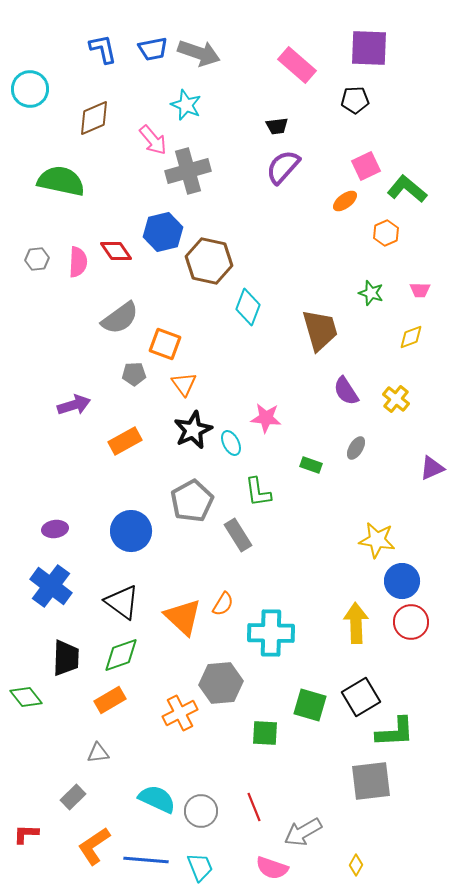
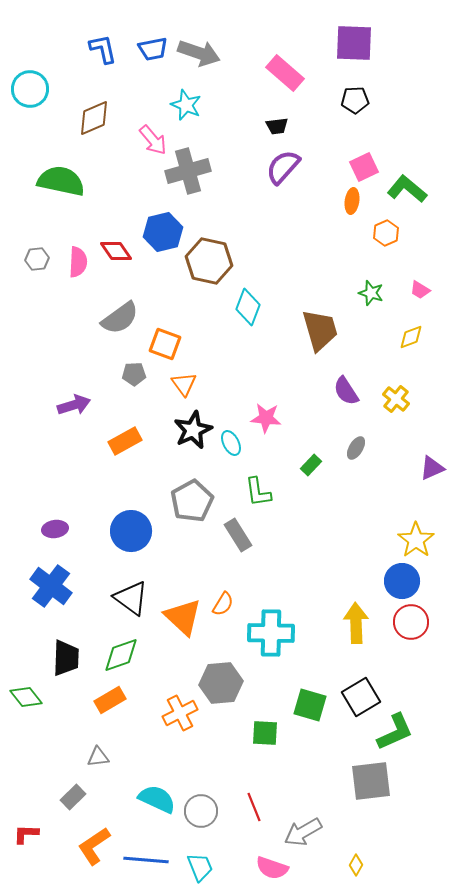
purple square at (369, 48): moved 15 px left, 5 px up
pink rectangle at (297, 65): moved 12 px left, 8 px down
pink square at (366, 166): moved 2 px left, 1 px down
orange ellipse at (345, 201): moved 7 px right; rotated 45 degrees counterclockwise
pink trapezoid at (420, 290): rotated 30 degrees clockwise
green rectangle at (311, 465): rotated 65 degrees counterclockwise
yellow star at (377, 540): moved 39 px right; rotated 27 degrees clockwise
black triangle at (122, 602): moved 9 px right, 4 px up
green L-shape at (395, 732): rotated 21 degrees counterclockwise
gray triangle at (98, 753): moved 4 px down
